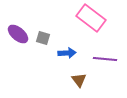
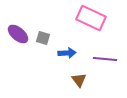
pink rectangle: rotated 12 degrees counterclockwise
